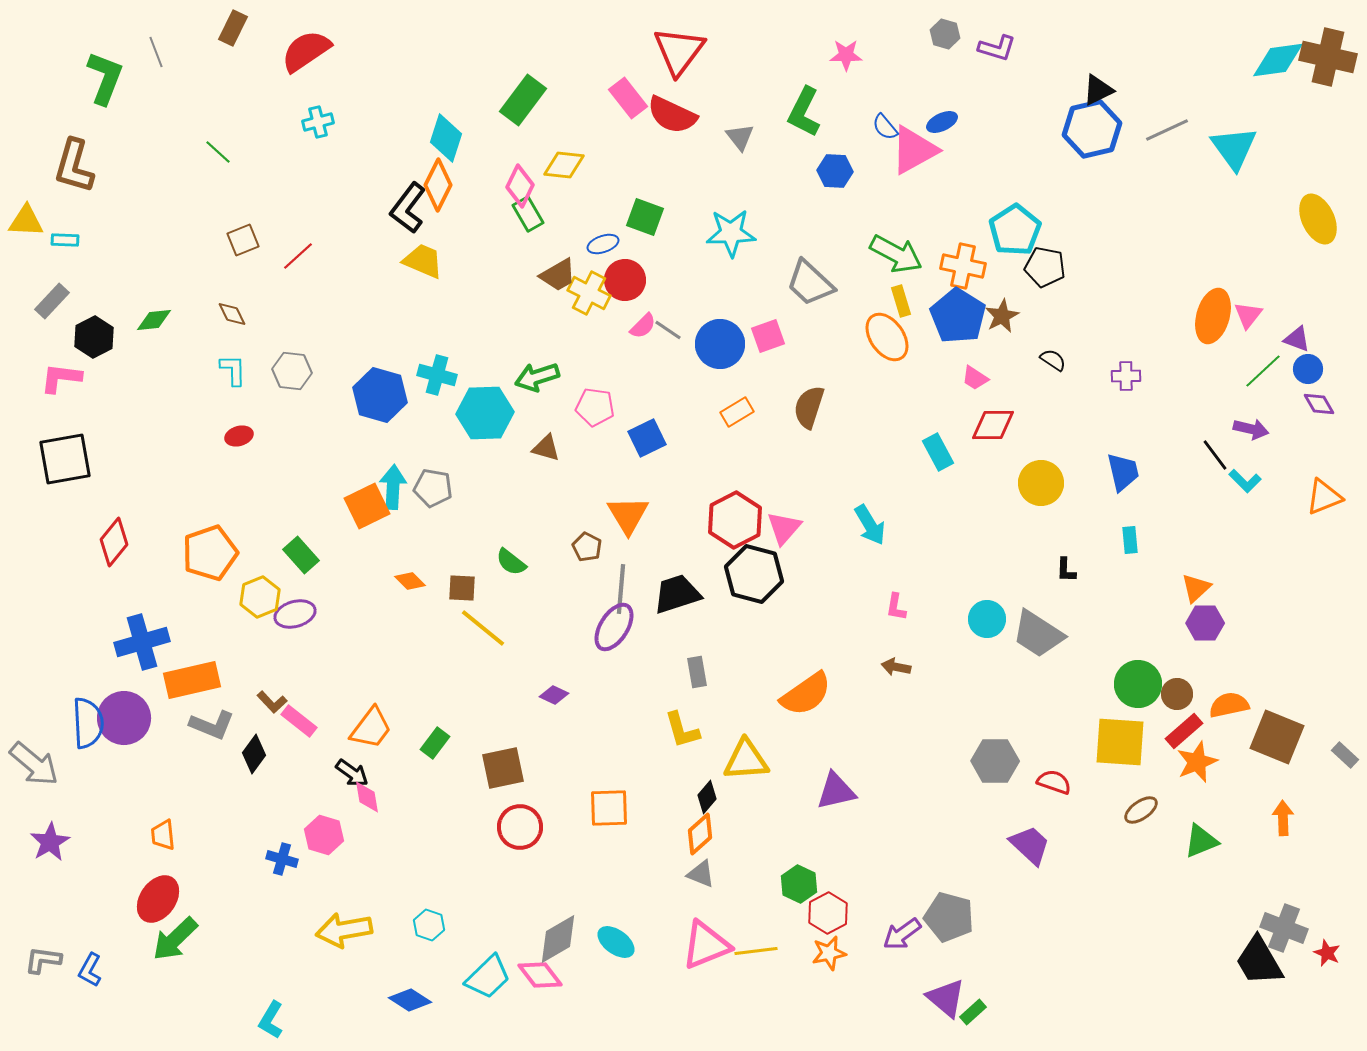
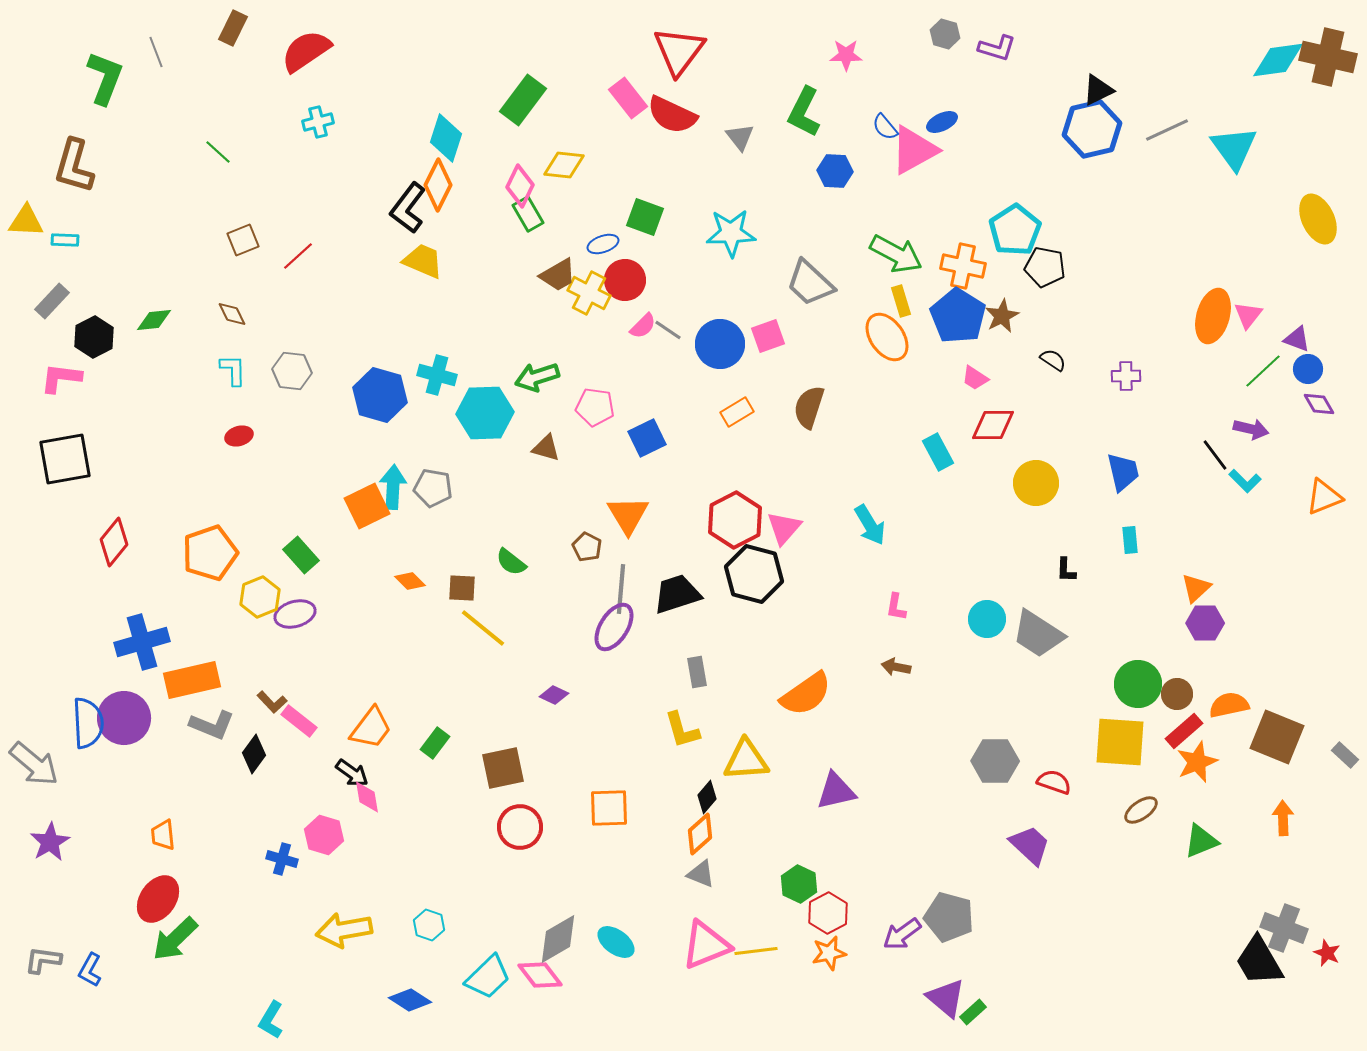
yellow circle at (1041, 483): moved 5 px left
